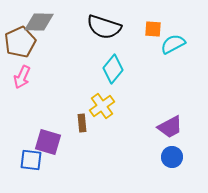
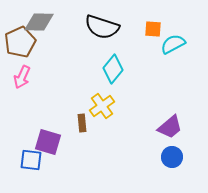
black semicircle: moved 2 px left
purple trapezoid: rotated 12 degrees counterclockwise
